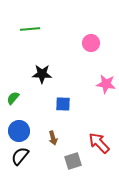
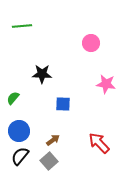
green line: moved 8 px left, 3 px up
brown arrow: moved 2 px down; rotated 112 degrees counterclockwise
gray square: moved 24 px left; rotated 24 degrees counterclockwise
